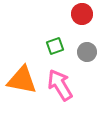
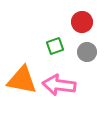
red circle: moved 8 px down
pink arrow: moved 1 px left; rotated 52 degrees counterclockwise
